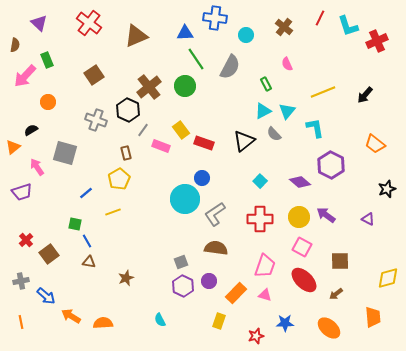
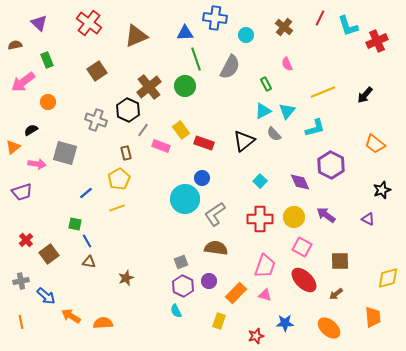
brown semicircle at (15, 45): rotated 112 degrees counterclockwise
green line at (196, 59): rotated 15 degrees clockwise
brown square at (94, 75): moved 3 px right, 4 px up
pink arrow at (25, 76): moved 2 px left, 6 px down; rotated 10 degrees clockwise
cyan L-shape at (315, 128): rotated 85 degrees clockwise
pink arrow at (37, 167): moved 3 px up; rotated 132 degrees clockwise
purple diamond at (300, 182): rotated 25 degrees clockwise
black star at (387, 189): moved 5 px left, 1 px down
yellow line at (113, 212): moved 4 px right, 4 px up
yellow circle at (299, 217): moved 5 px left
cyan semicircle at (160, 320): moved 16 px right, 9 px up
